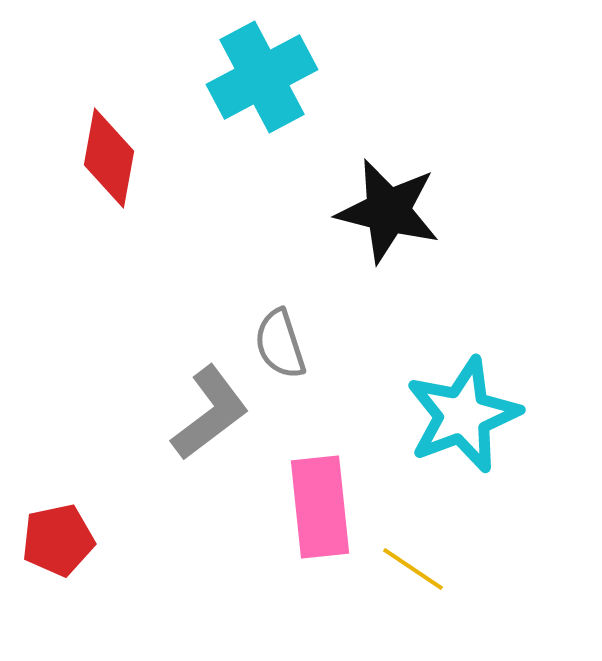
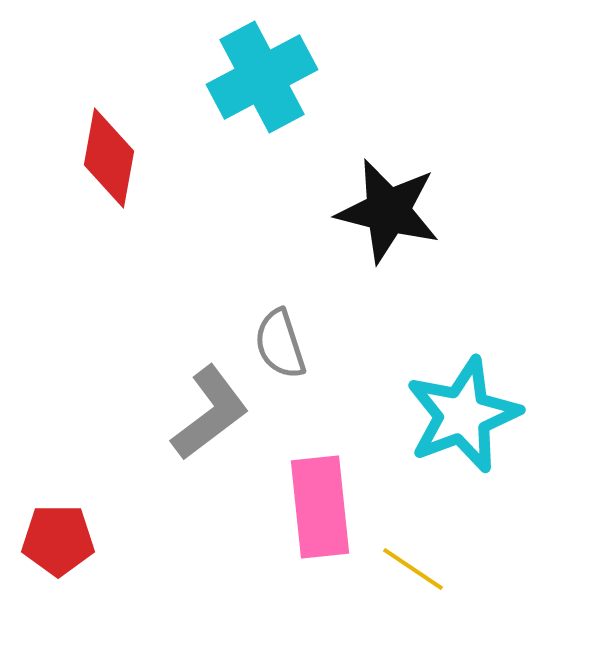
red pentagon: rotated 12 degrees clockwise
